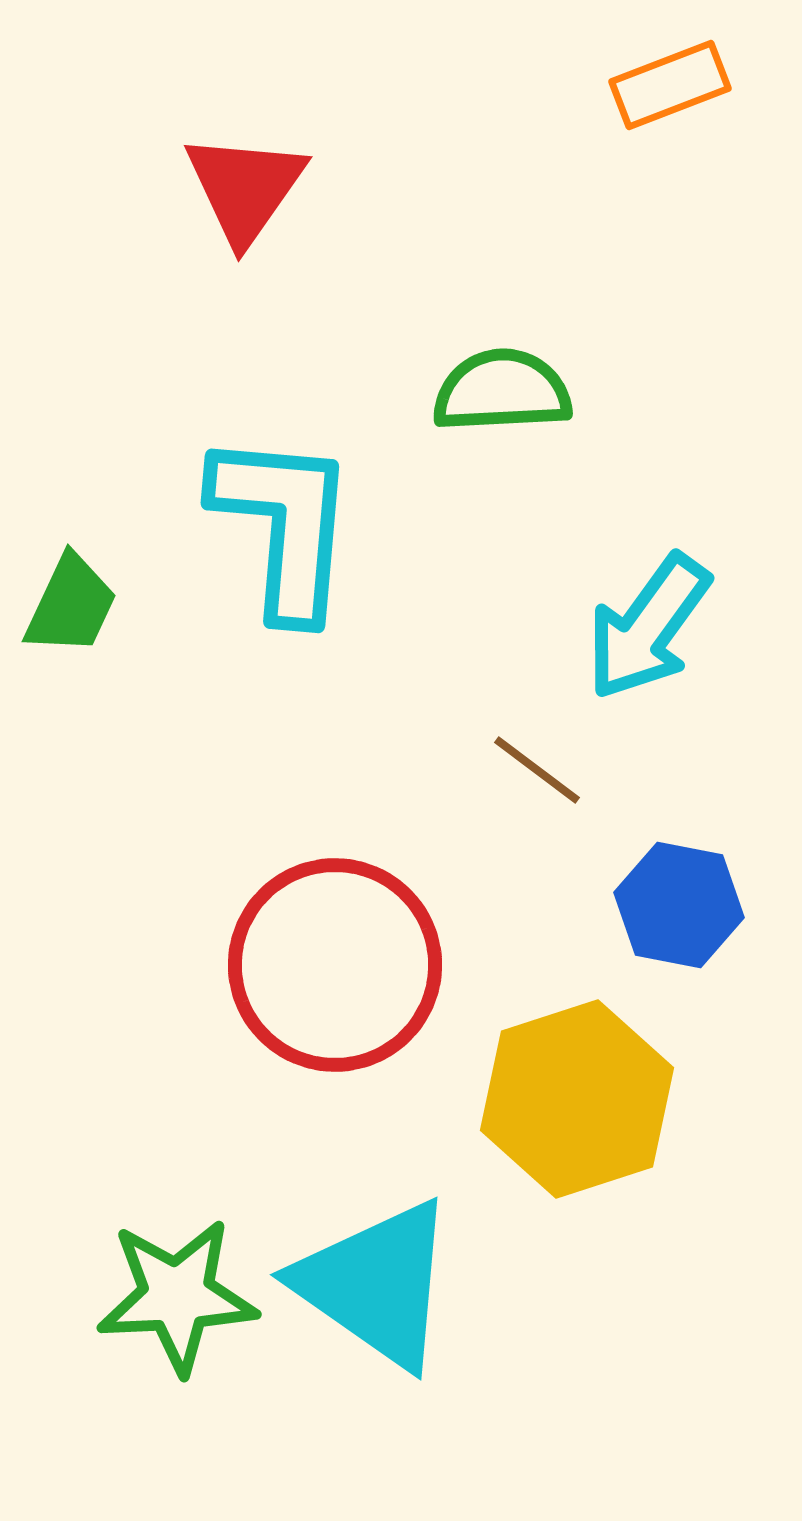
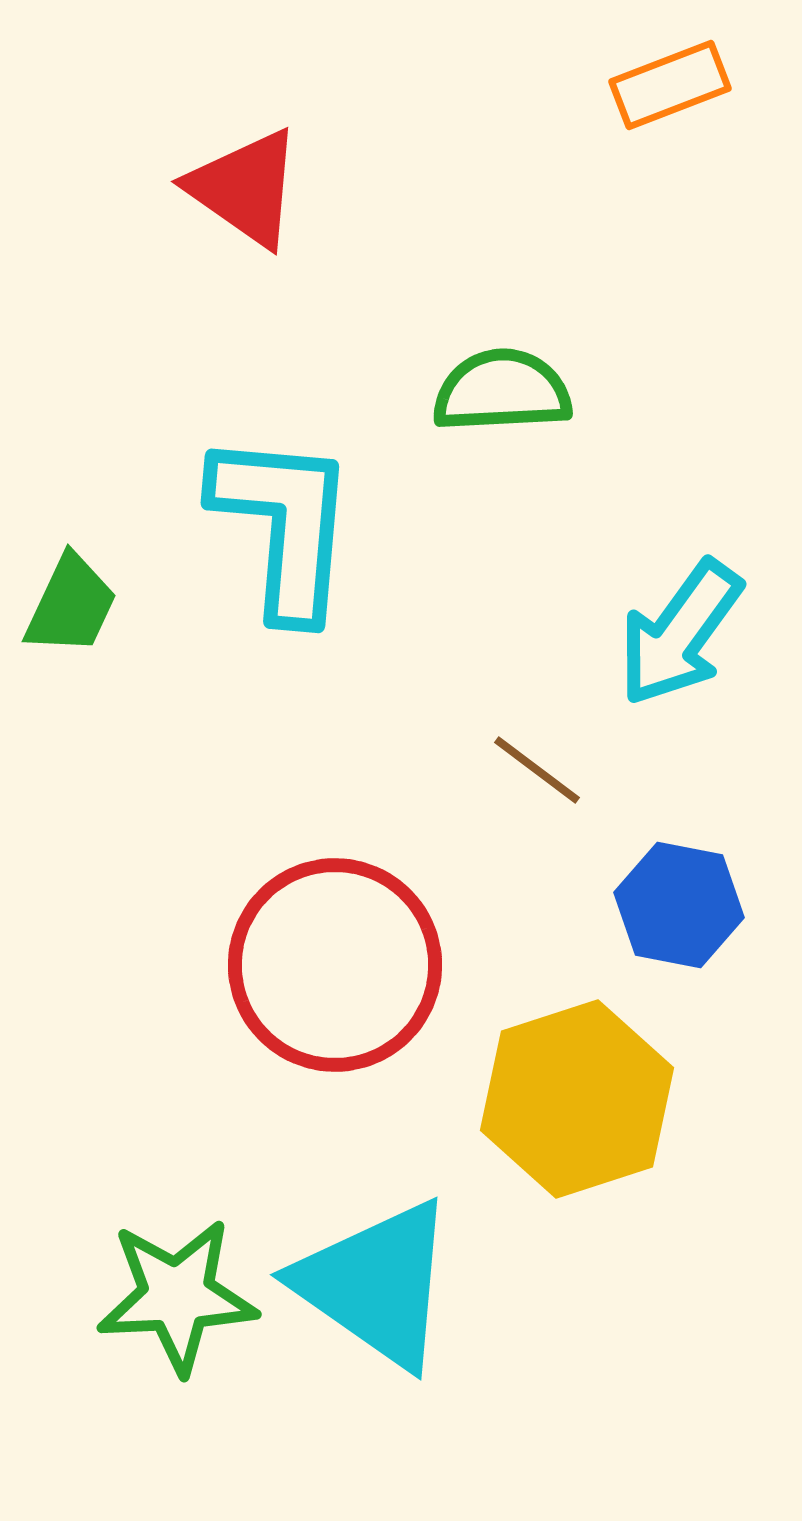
red triangle: rotated 30 degrees counterclockwise
cyan arrow: moved 32 px right, 6 px down
